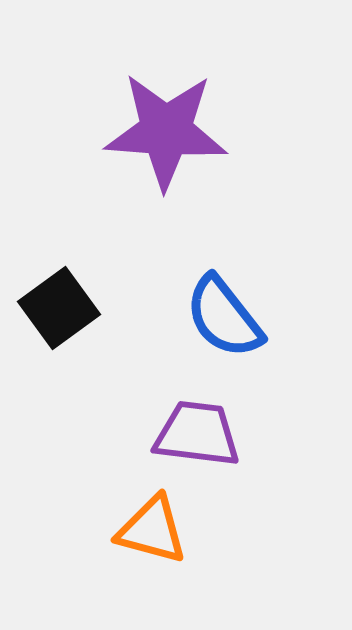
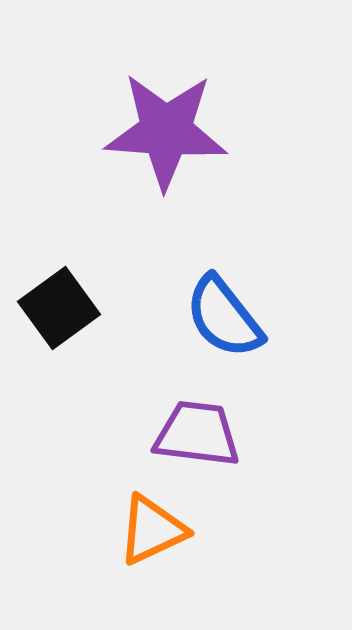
orange triangle: rotated 40 degrees counterclockwise
